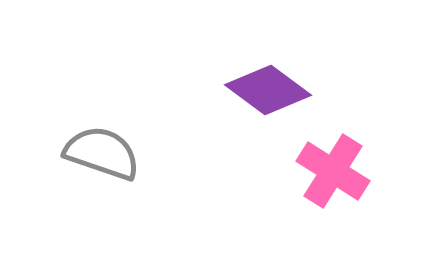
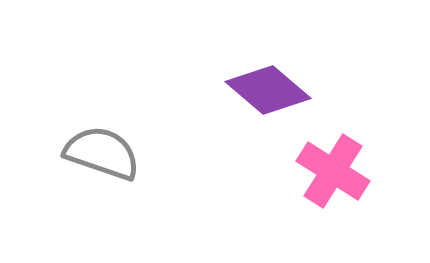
purple diamond: rotated 4 degrees clockwise
